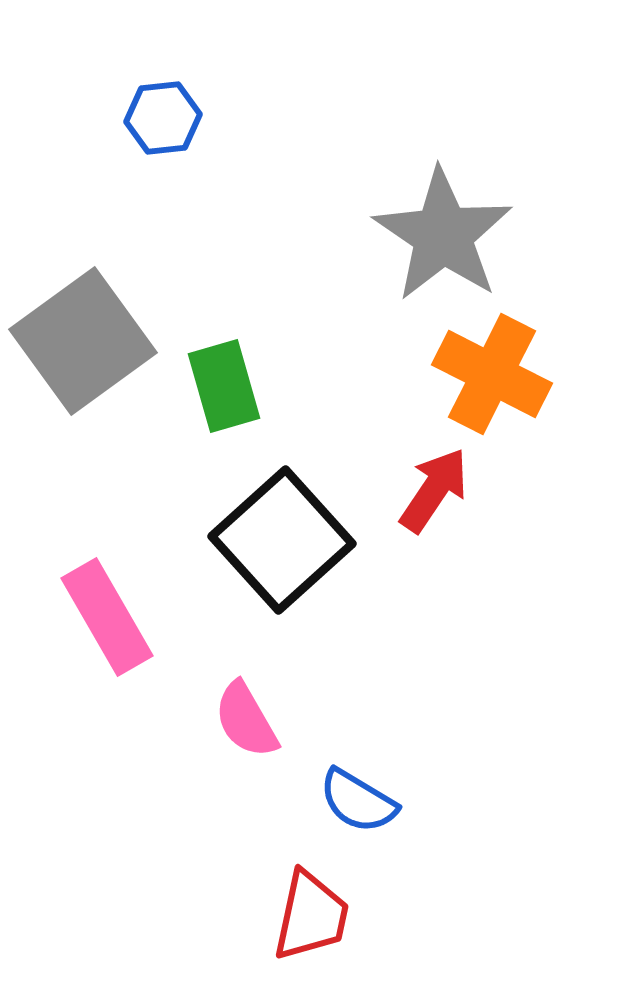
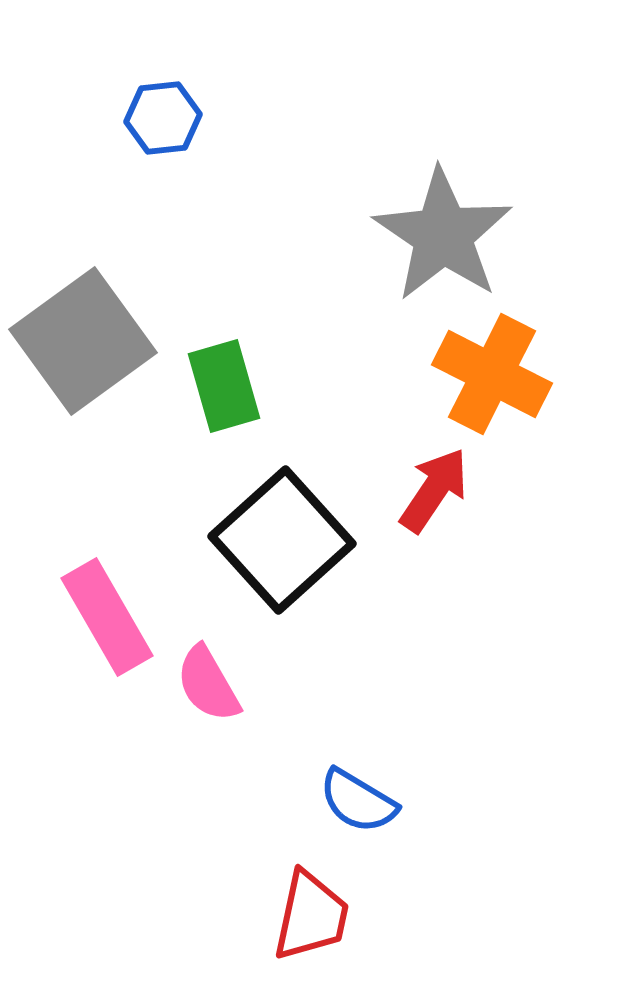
pink semicircle: moved 38 px left, 36 px up
